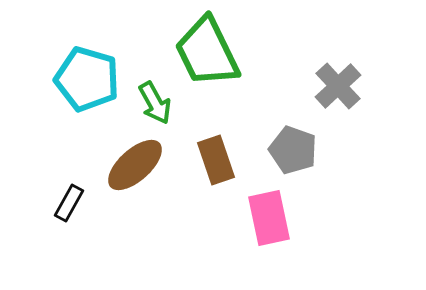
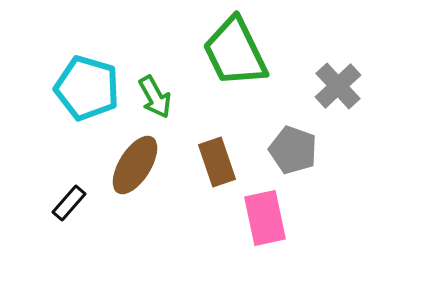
green trapezoid: moved 28 px right
cyan pentagon: moved 9 px down
green arrow: moved 6 px up
brown rectangle: moved 1 px right, 2 px down
brown ellipse: rotated 16 degrees counterclockwise
black rectangle: rotated 12 degrees clockwise
pink rectangle: moved 4 px left
